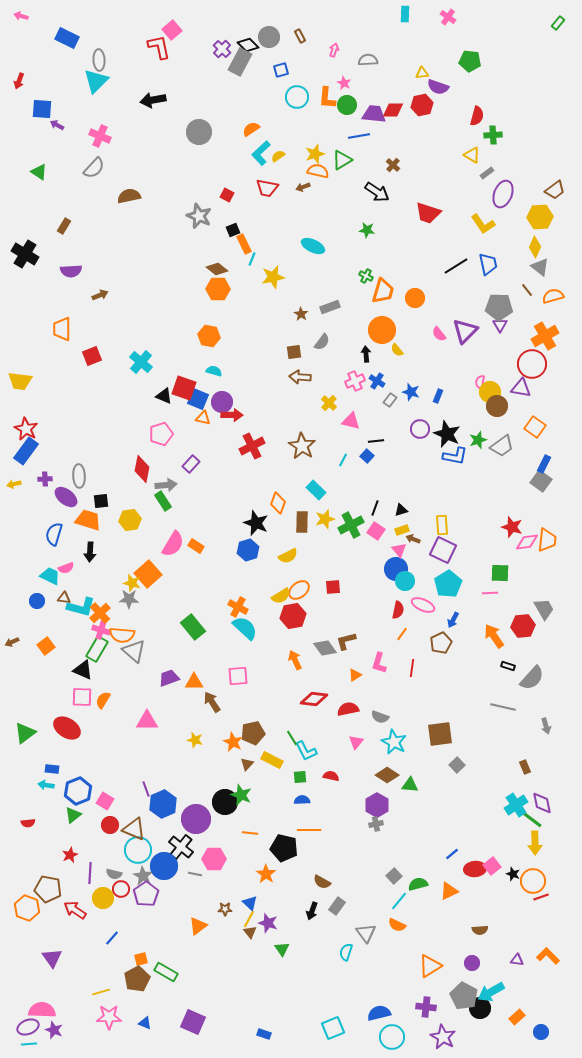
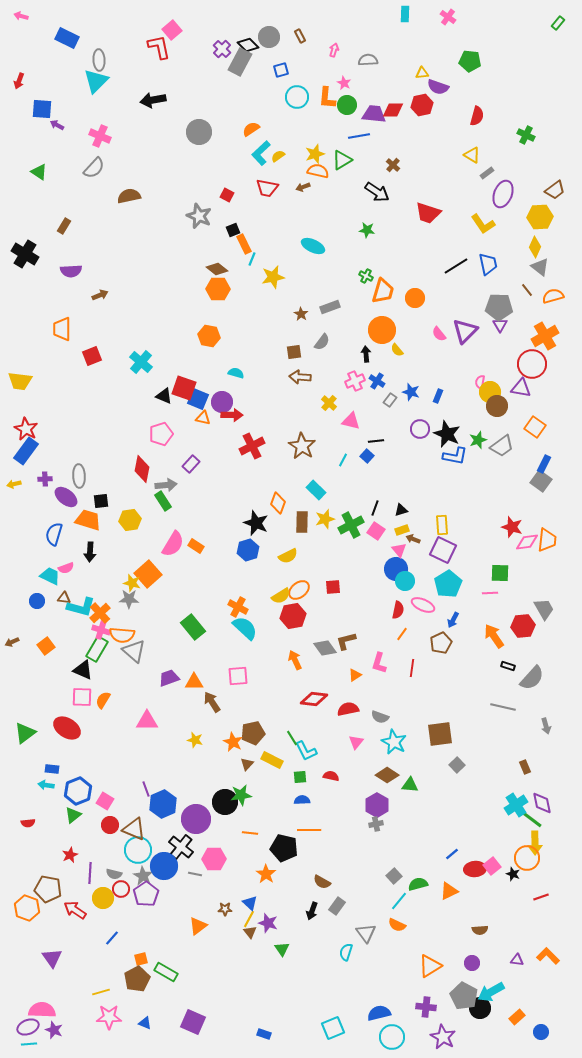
green cross at (493, 135): moved 33 px right; rotated 30 degrees clockwise
cyan semicircle at (214, 371): moved 22 px right, 2 px down
green star at (241, 795): rotated 30 degrees counterclockwise
orange circle at (533, 881): moved 6 px left, 23 px up
